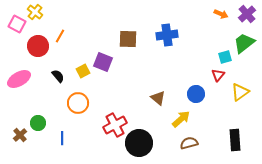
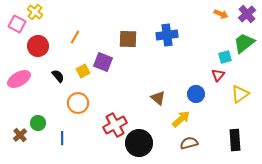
orange line: moved 15 px right, 1 px down
yellow triangle: moved 2 px down
